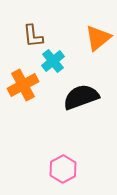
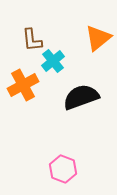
brown L-shape: moved 1 px left, 4 px down
pink hexagon: rotated 12 degrees counterclockwise
